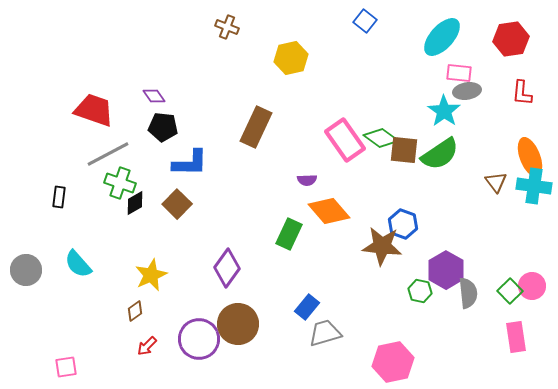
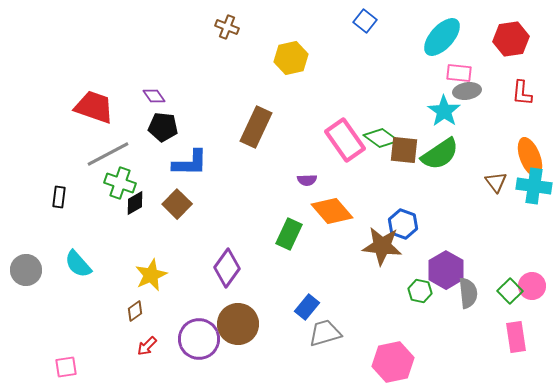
red trapezoid at (94, 110): moved 3 px up
orange diamond at (329, 211): moved 3 px right
